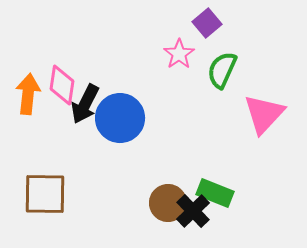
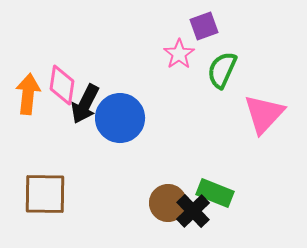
purple square: moved 3 px left, 3 px down; rotated 20 degrees clockwise
